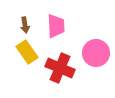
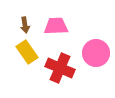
pink trapezoid: rotated 90 degrees counterclockwise
